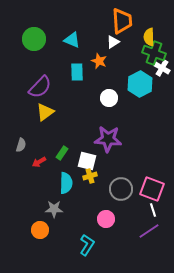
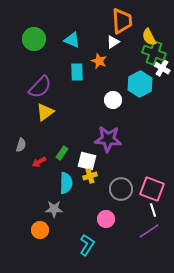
yellow semicircle: rotated 24 degrees counterclockwise
white circle: moved 4 px right, 2 px down
